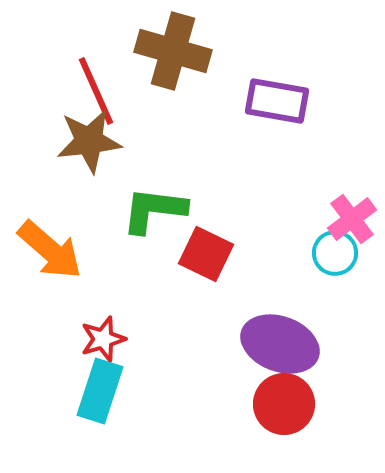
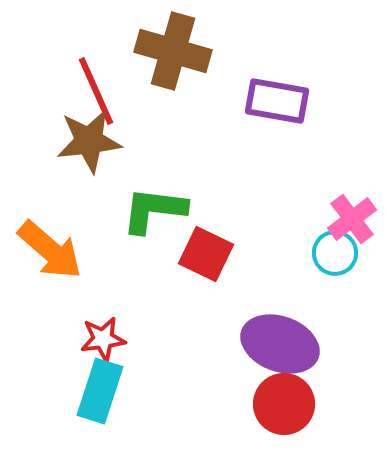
red star: rotated 9 degrees clockwise
